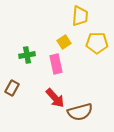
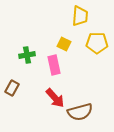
yellow square: moved 2 px down; rotated 32 degrees counterclockwise
pink rectangle: moved 2 px left, 1 px down
